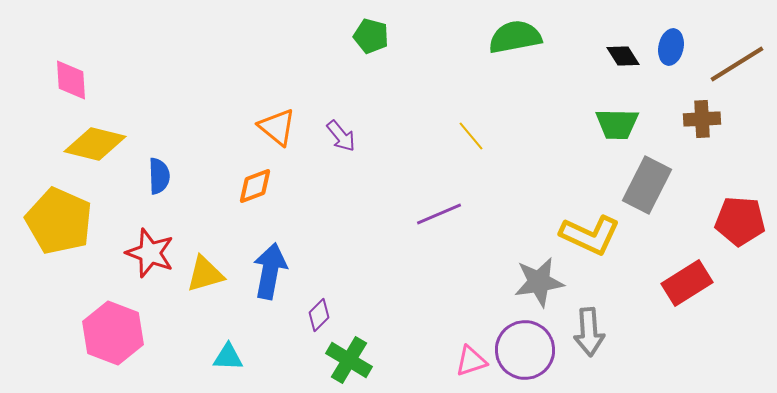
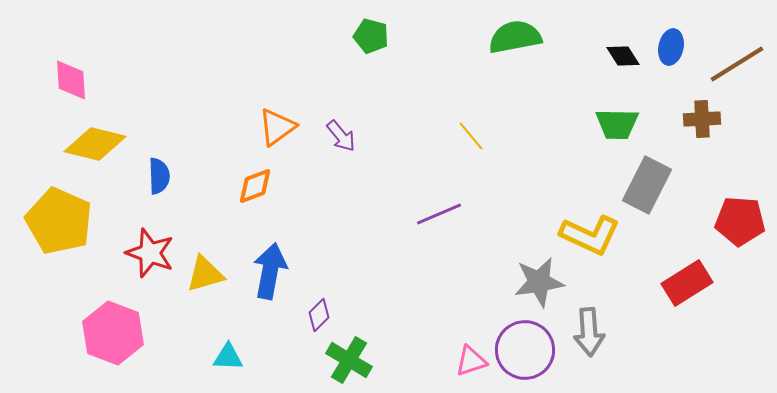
orange triangle: rotated 45 degrees clockwise
